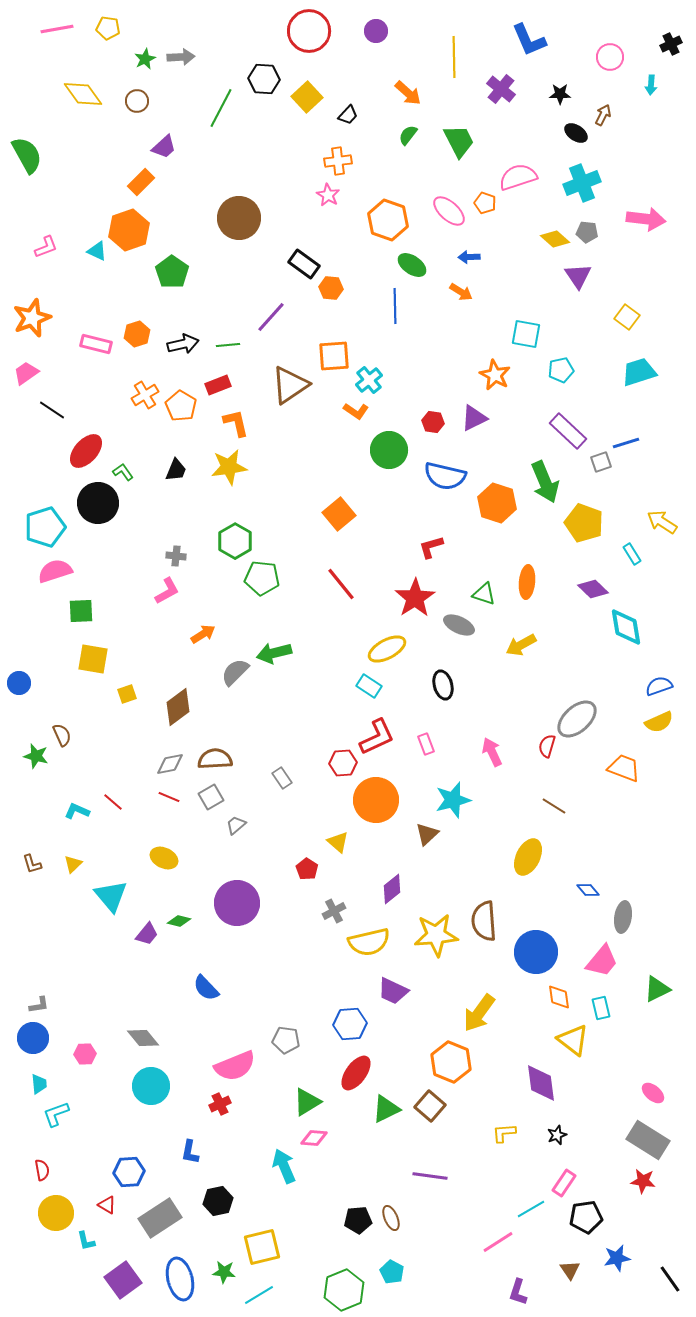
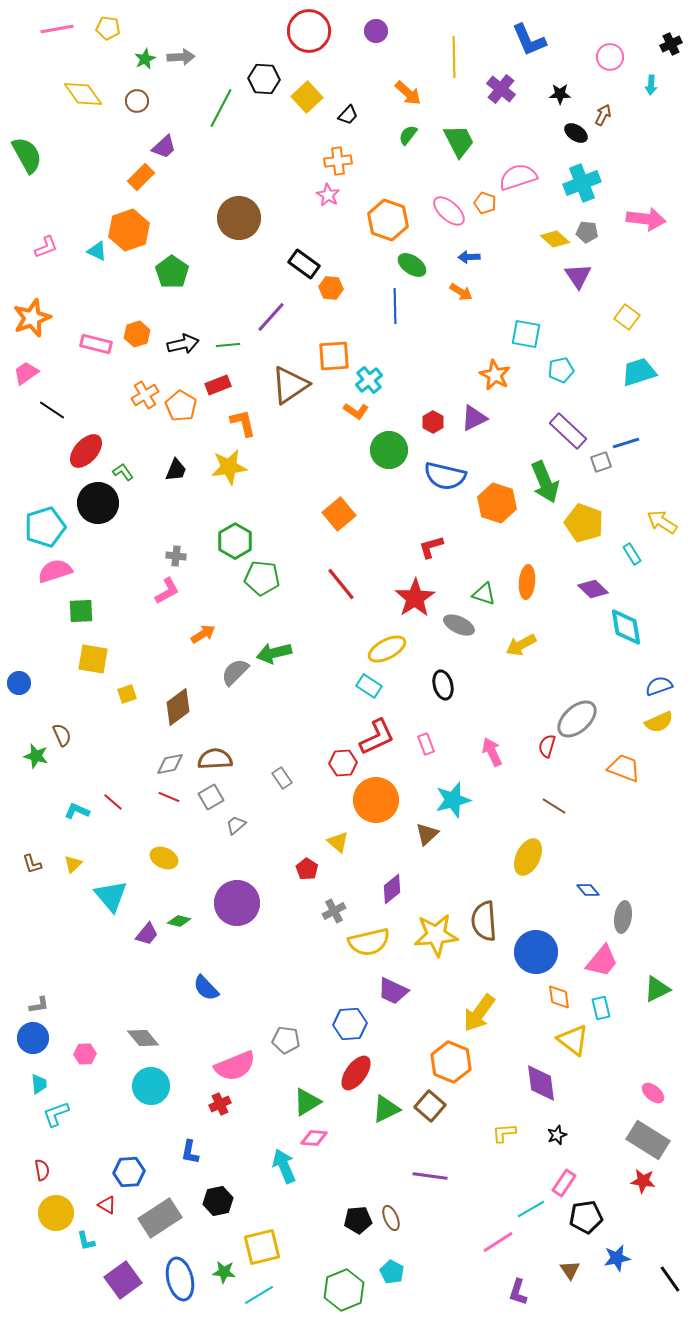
orange rectangle at (141, 182): moved 5 px up
red hexagon at (433, 422): rotated 20 degrees clockwise
orange L-shape at (236, 423): moved 7 px right
